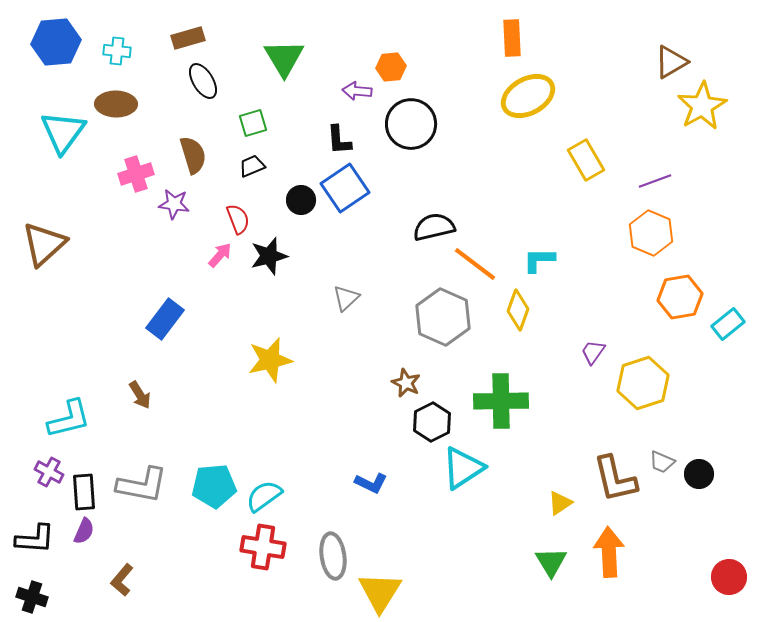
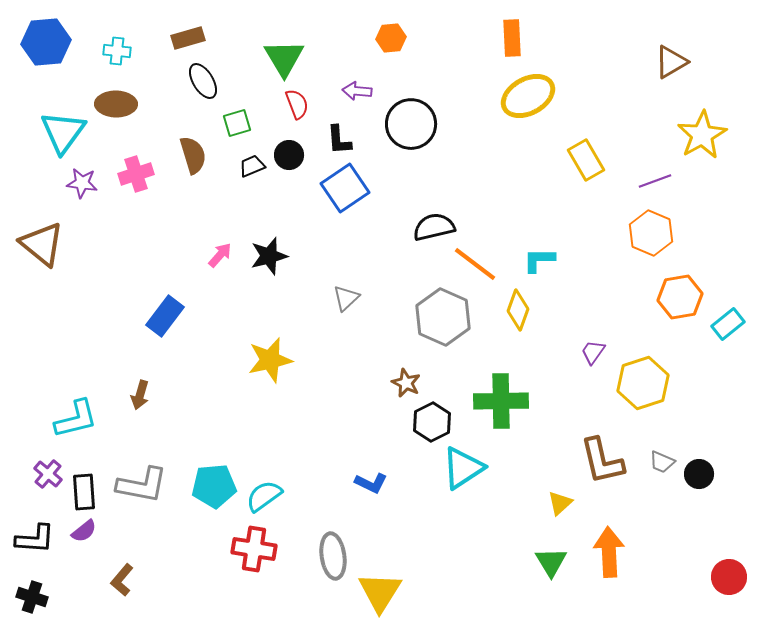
blue hexagon at (56, 42): moved 10 px left
orange hexagon at (391, 67): moved 29 px up
yellow star at (702, 106): moved 29 px down
green square at (253, 123): moved 16 px left
black circle at (301, 200): moved 12 px left, 45 px up
purple star at (174, 204): moved 92 px left, 21 px up
red semicircle at (238, 219): moved 59 px right, 115 px up
brown triangle at (44, 244): moved 2 px left; rotated 39 degrees counterclockwise
blue rectangle at (165, 319): moved 3 px up
brown arrow at (140, 395): rotated 48 degrees clockwise
cyan L-shape at (69, 419): moved 7 px right
purple cross at (49, 472): moved 1 px left, 2 px down; rotated 12 degrees clockwise
brown L-shape at (615, 479): moved 13 px left, 18 px up
yellow triangle at (560, 503): rotated 8 degrees counterclockwise
purple semicircle at (84, 531): rotated 28 degrees clockwise
red cross at (263, 547): moved 9 px left, 2 px down
